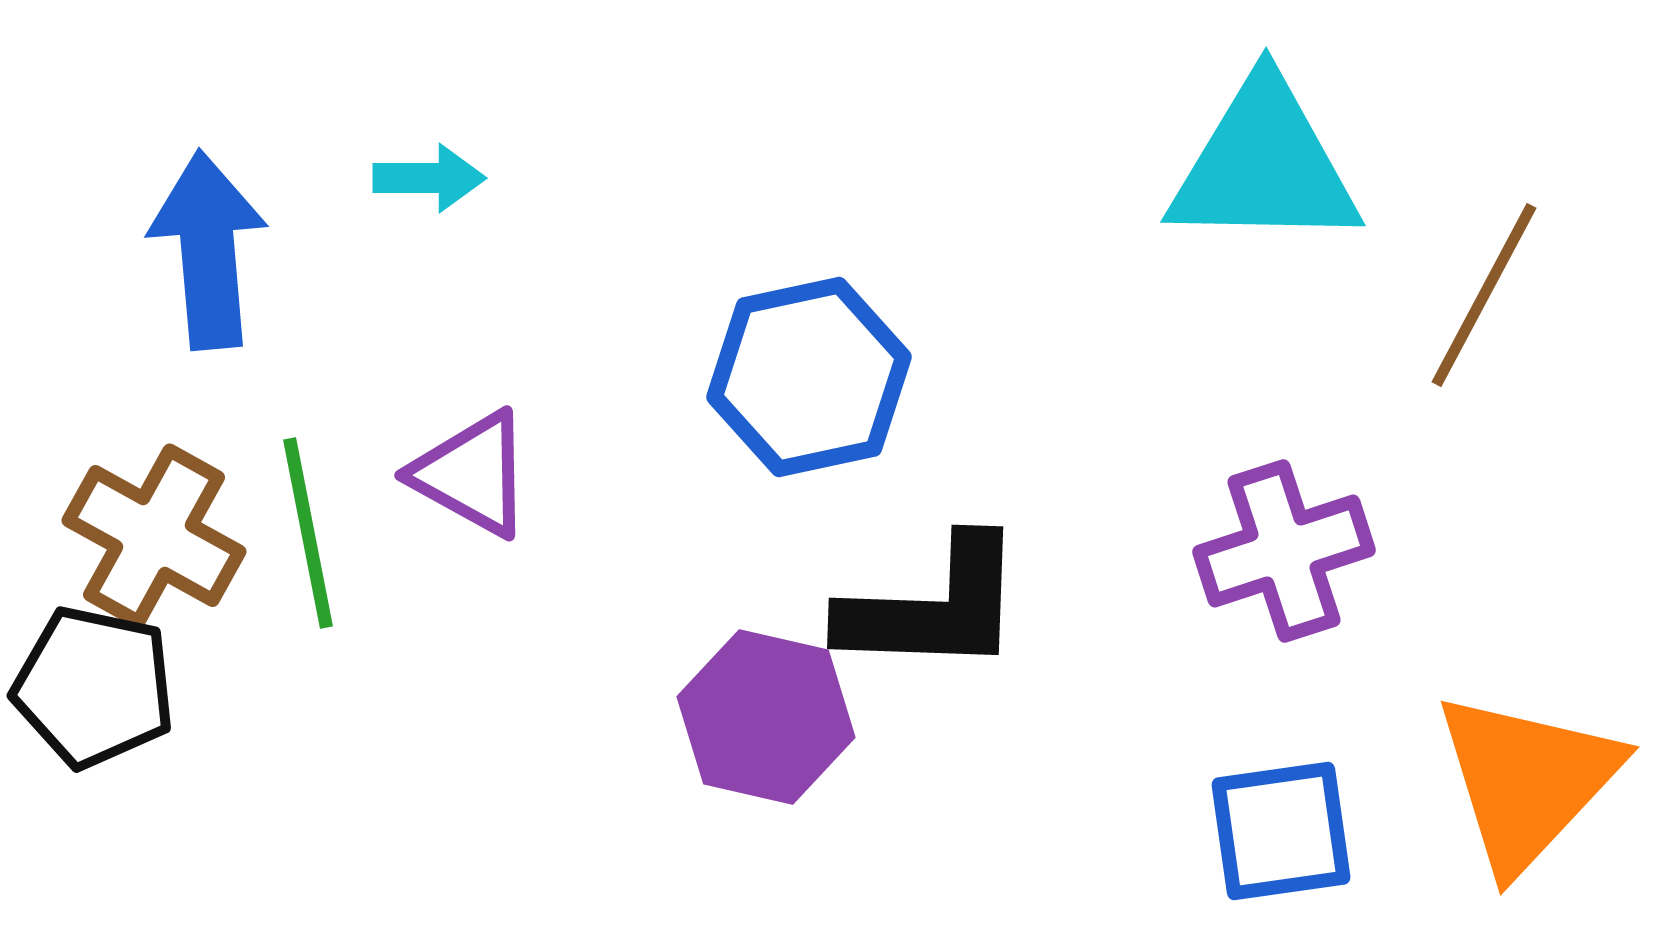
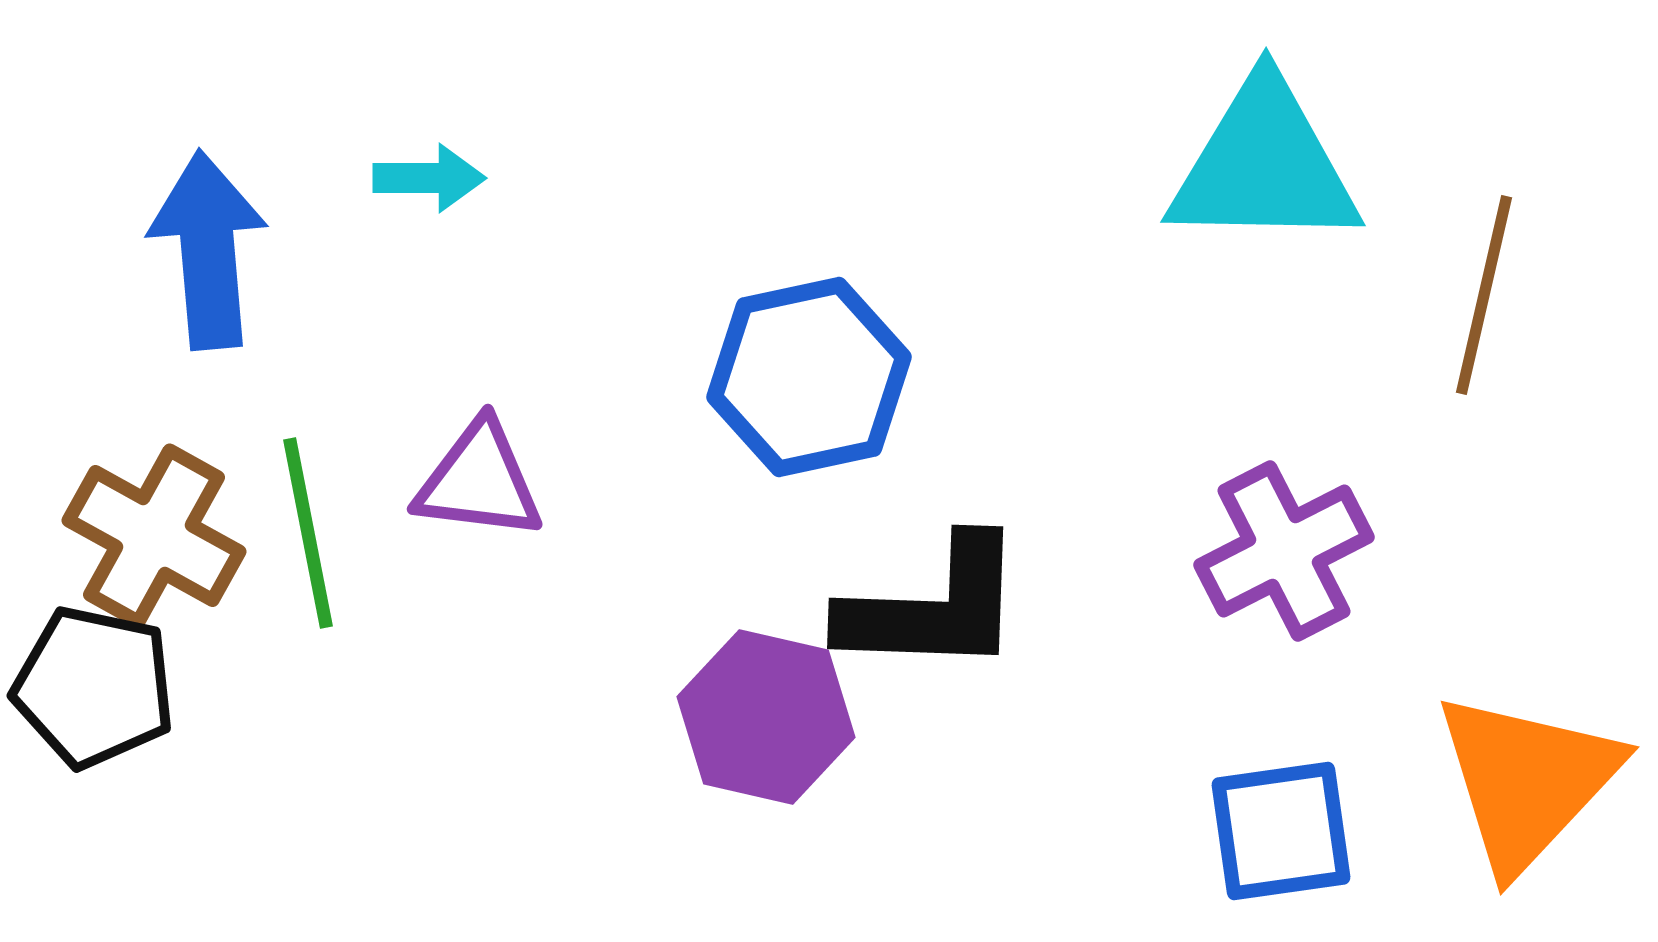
brown line: rotated 15 degrees counterclockwise
purple triangle: moved 7 px right, 7 px down; rotated 22 degrees counterclockwise
purple cross: rotated 9 degrees counterclockwise
